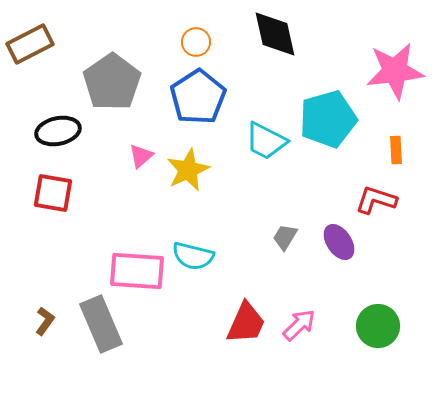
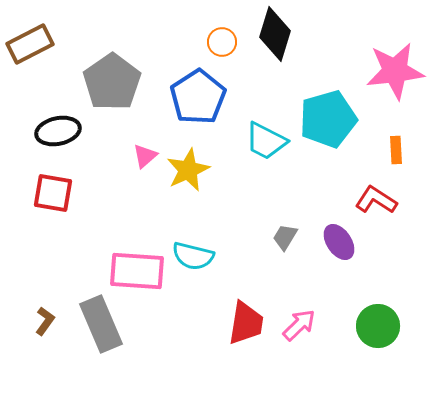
black diamond: rotated 30 degrees clockwise
orange circle: moved 26 px right
pink triangle: moved 4 px right
red L-shape: rotated 15 degrees clockwise
red trapezoid: rotated 15 degrees counterclockwise
